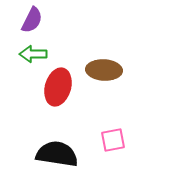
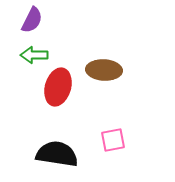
green arrow: moved 1 px right, 1 px down
